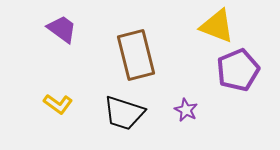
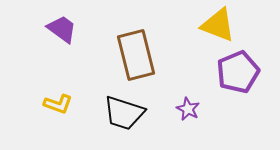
yellow triangle: moved 1 px right, 1 px up
purple pentagon: moved 2 px down
yellow L-shape: rotated 16 degrees counterclockwise
purple star: moved 2 px right, 1 px up
